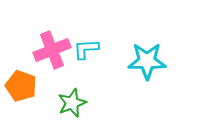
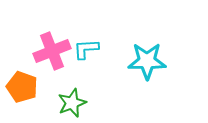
pink cross: moved 1 px down
orange pentagon: moved 1 px right, 1 px down
